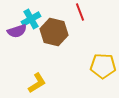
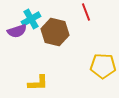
red line: moved 6 px right
brown hexagon: moved 1 px right
yellow L-shape: moved 1 px right; rotated 30 degrees clockwise
